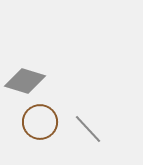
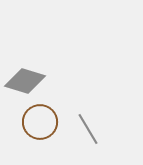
gray line: rotated 12 degrees clockwise
